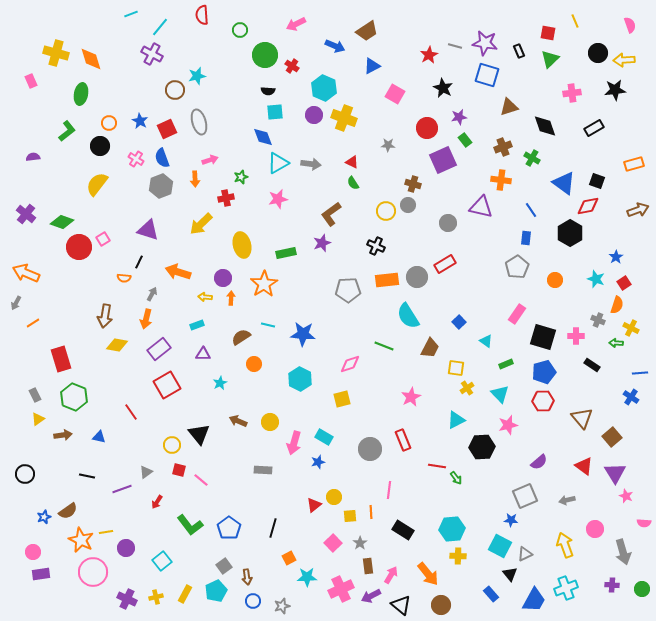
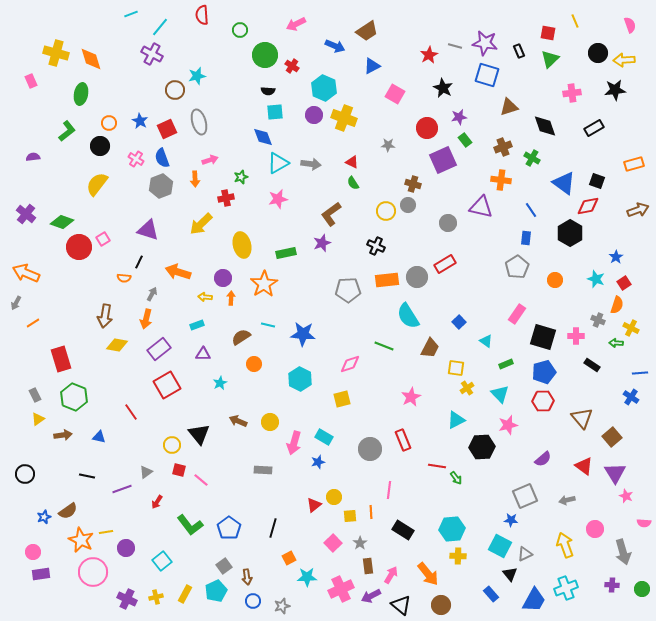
purple semicircle at (539, 462): moved 4 px right, 3 px up
